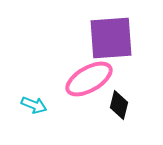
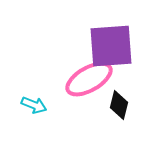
purple square: moved 8 px down
